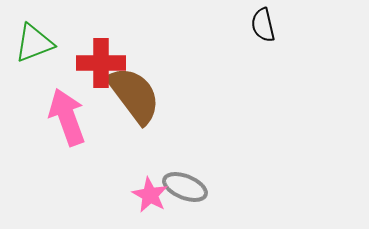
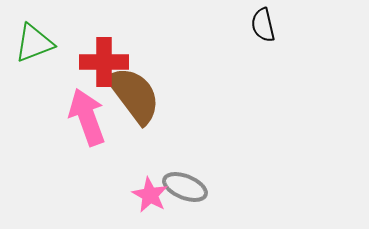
red cross: moved 3 px right, 1 px up
pink arrow: moved 20 px right
